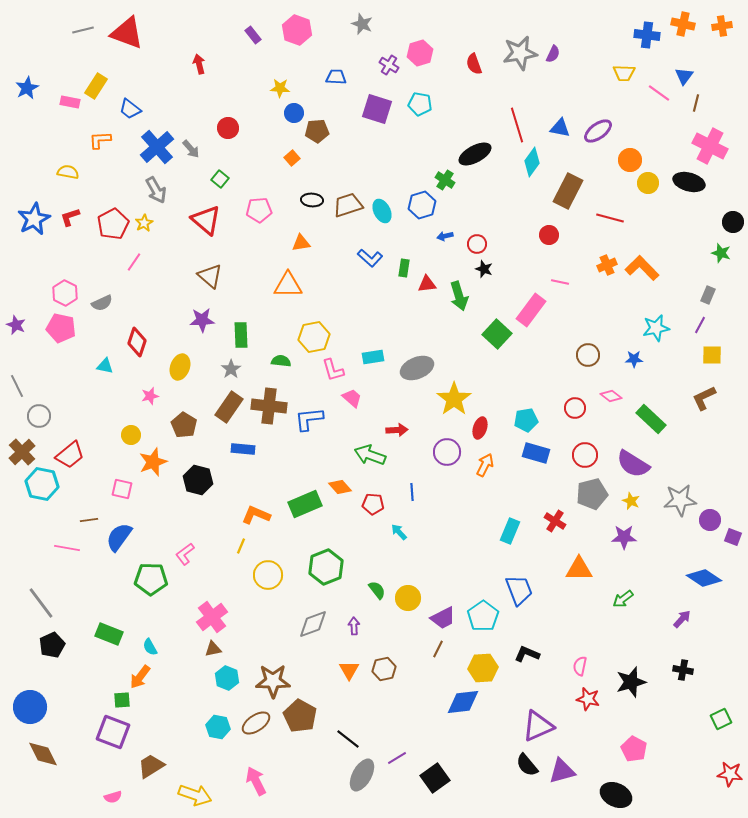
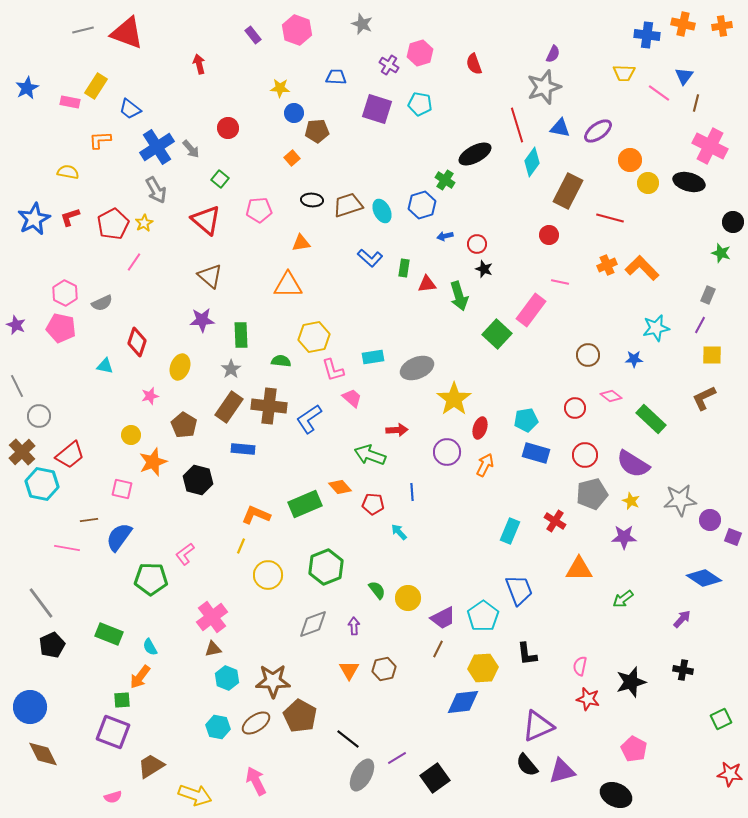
gray star at (520, 53): moved 24 px right, 34 px down; rotated 8 degrees counterclockwise
blue cross at (157, 147): rotated 8 degrees clockwise
blue L-shape at (309, 419): rotated 28 degrees counterclockwise
black L-shape at (527, 654): rotated 120 degrees counterclockwise
